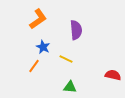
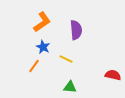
orange L-shape: moved 4 px right, 3 px down
